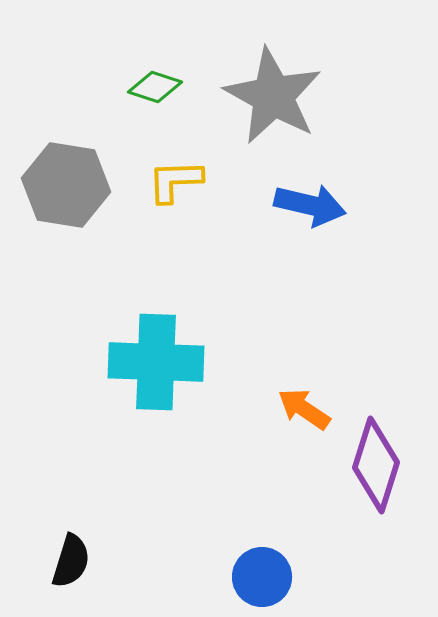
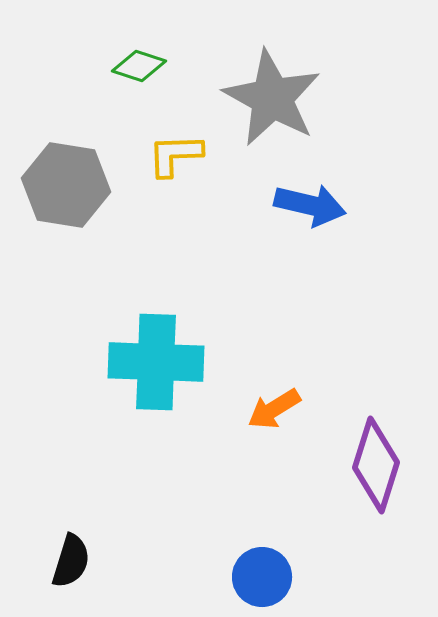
green diamond: moved 16 px left, 21 px up
gray star: moved 1 px left, 2 px down
yellow L-shape: moved 26 px up
orange arrow: moved 30 px left; rotated 66 degrees counterclockwise
